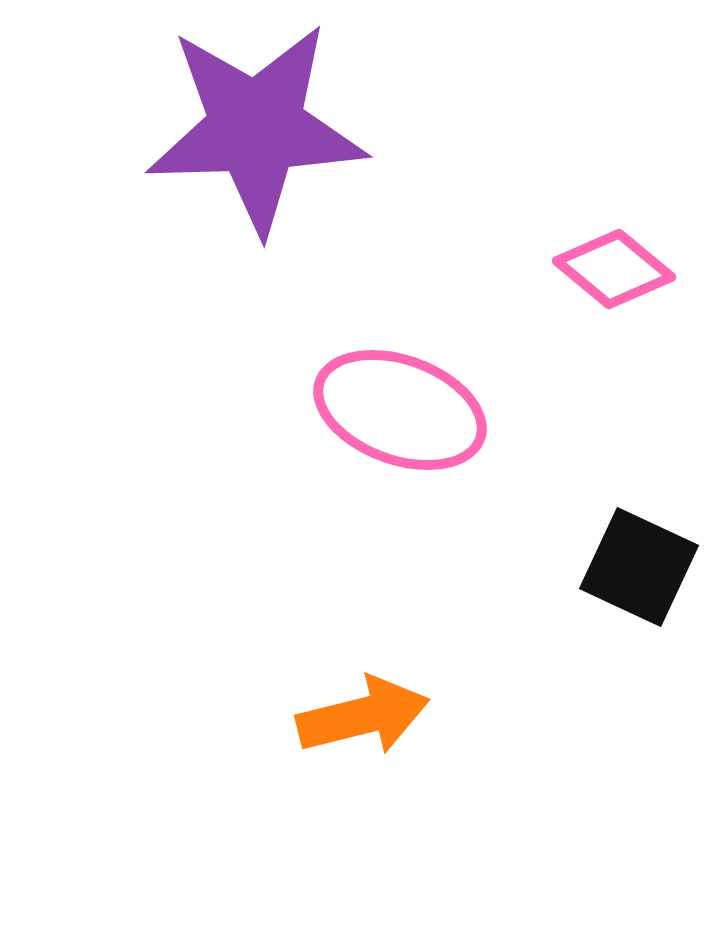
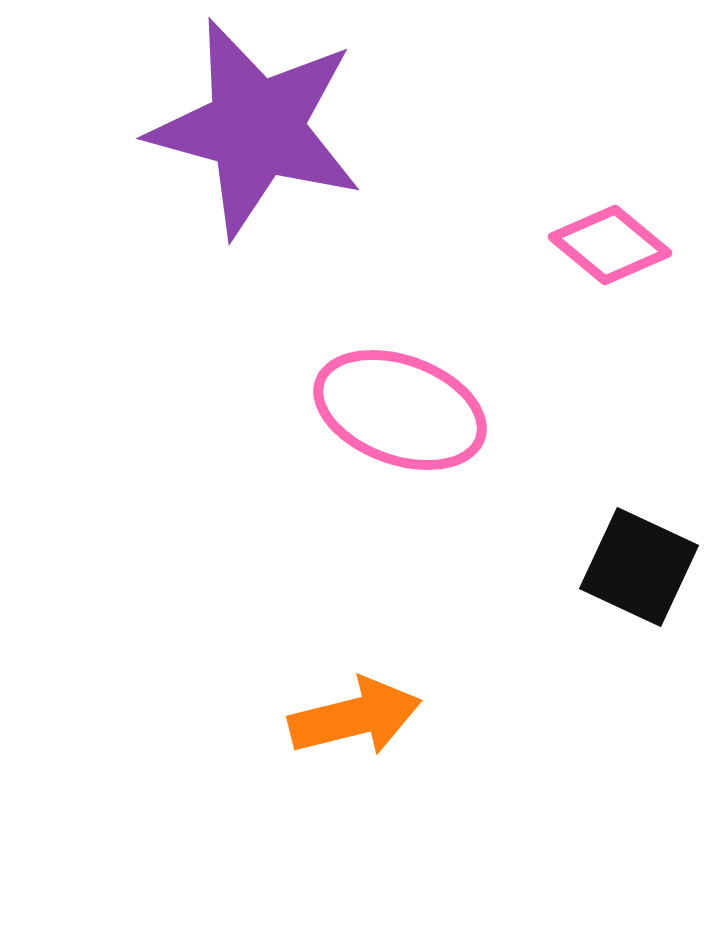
purple star: rotated 17 degrees clockwise
pink diamond: moved 4 px left, 24 px up
orange arrow: moved 8 px left, 1 px down
